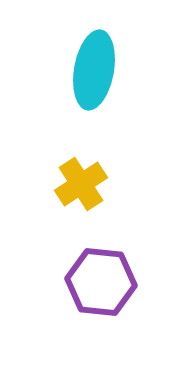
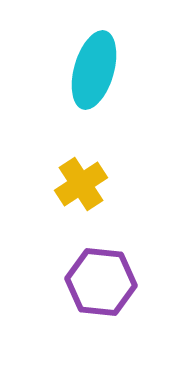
cyan ellipse: rotated 6 degrees clockwise
